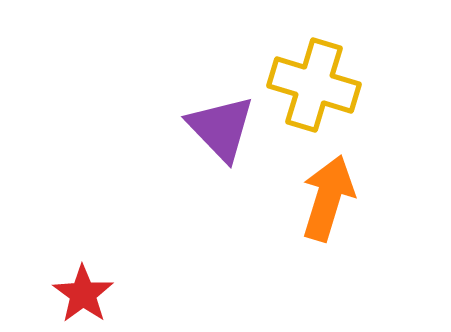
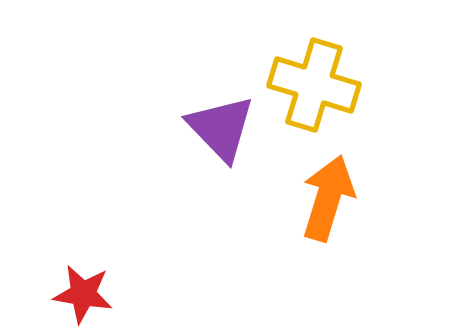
red star: rotated 26 degrees counterclockwise
